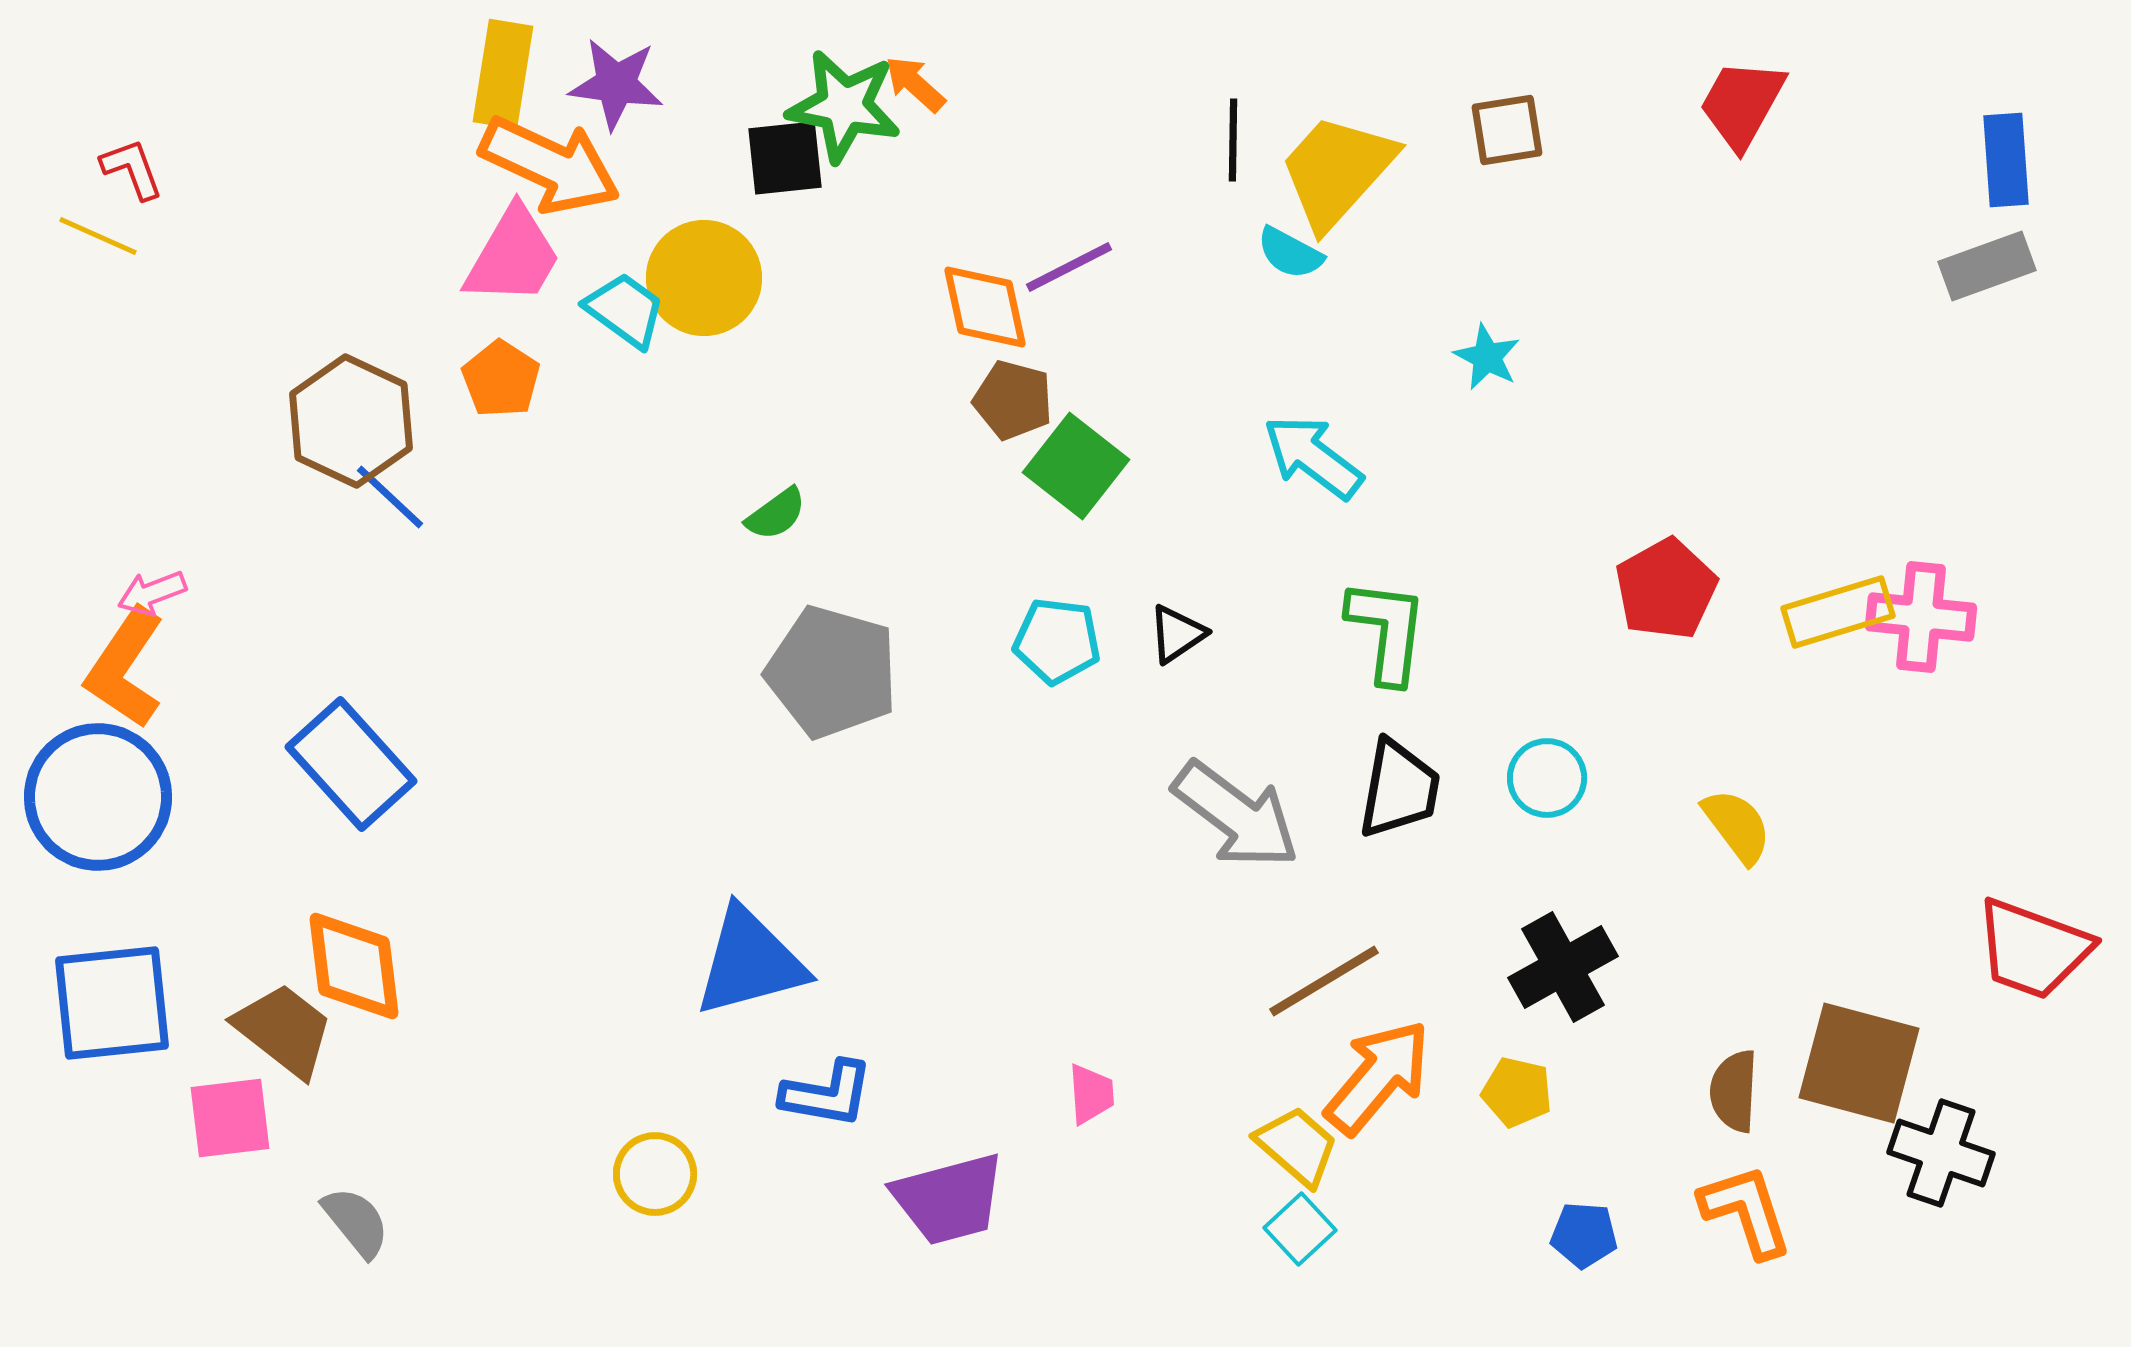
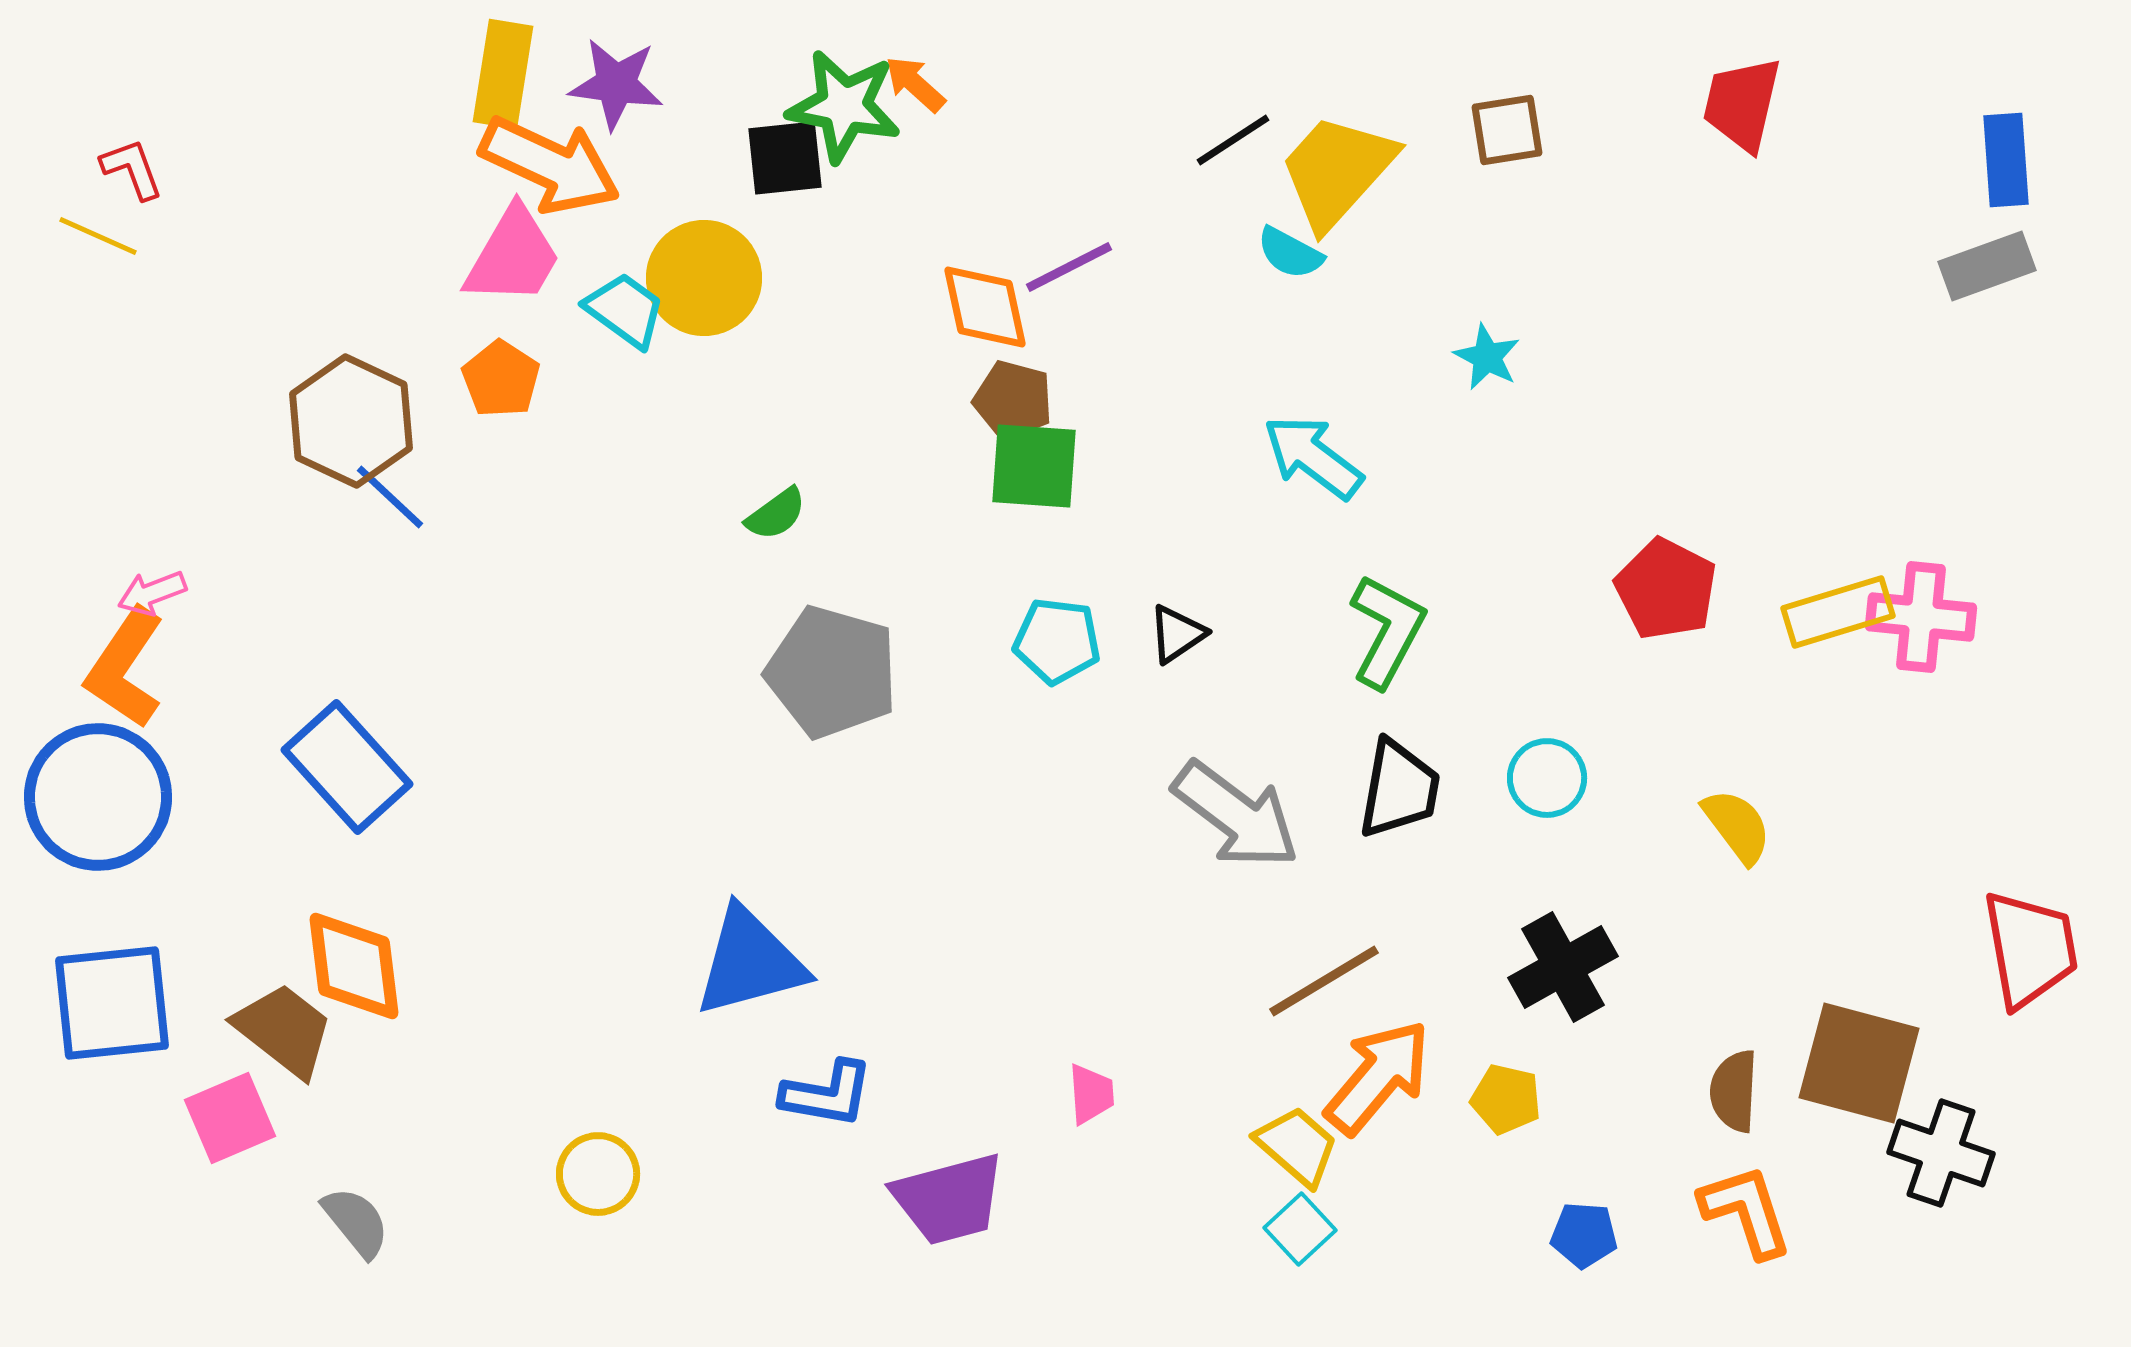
red trapezoid at (1742, 104): rotated 16 degrees counterclockwise
black line at (1233, 140): rotated 56 degrees clockwise
green square at (1076, 466): moved 42 px left; rotated 34 degrees counterclockwise
red pentagon at (1666, 589): rotated 16 degrees counterclockwise
green L-shape at (1387, 631): rotated 21 degrees clockwise
blue rectangle at (351, 764): moved 4 px left, 3 px down
red trapezoid at (2033, 949): moved 3 px left; rotated 120 degrees counterclockwise
yellow pentagon at (1517, 1092): moved 11 px left, 7 px down
pink square at (230, 1118): rotated 16 degrees counterclockwise
yellow circle at (655, 1174): moved 57 px left
